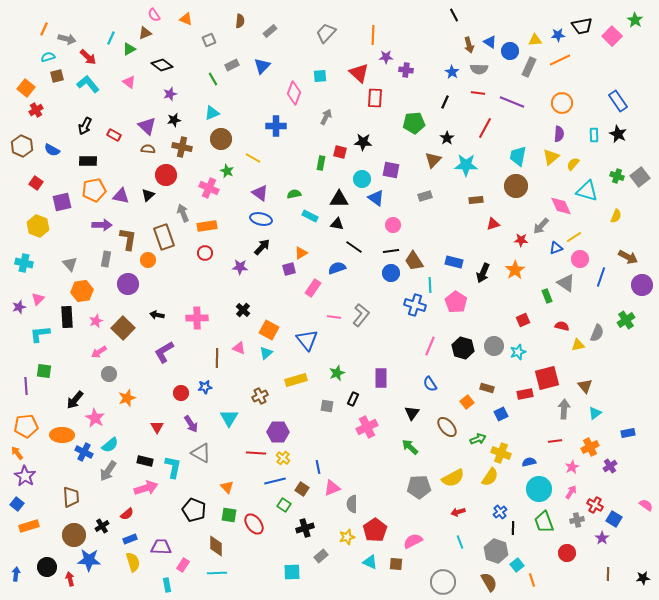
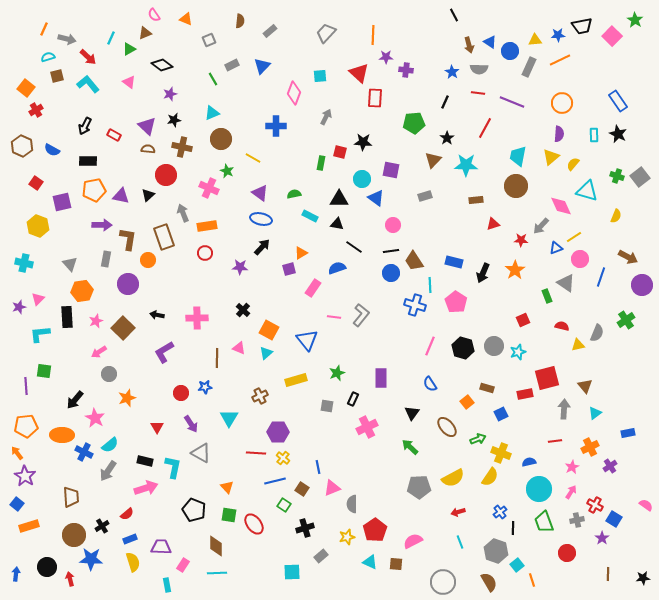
blue star at (89, 560): moved 2 px right, 1 px up
